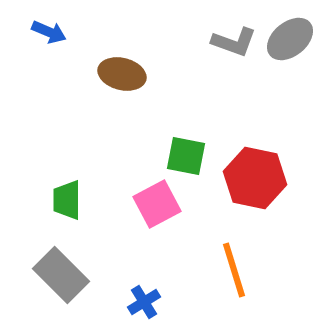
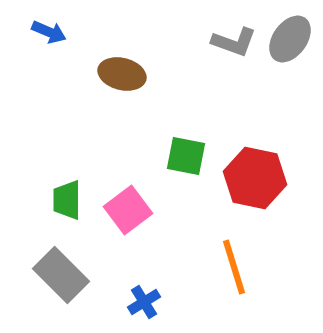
gray ellipse: rotated 15 degrees counterclockwise
pink square: moved 29 px left, 6 px down; rotated 9 degrees counterclockwise
orange line: moved 3 px up
